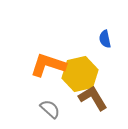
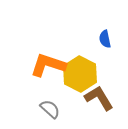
yellow hexagon: rotated 20 degrees counterclockwise
brown L-shape: moved 6 px right
